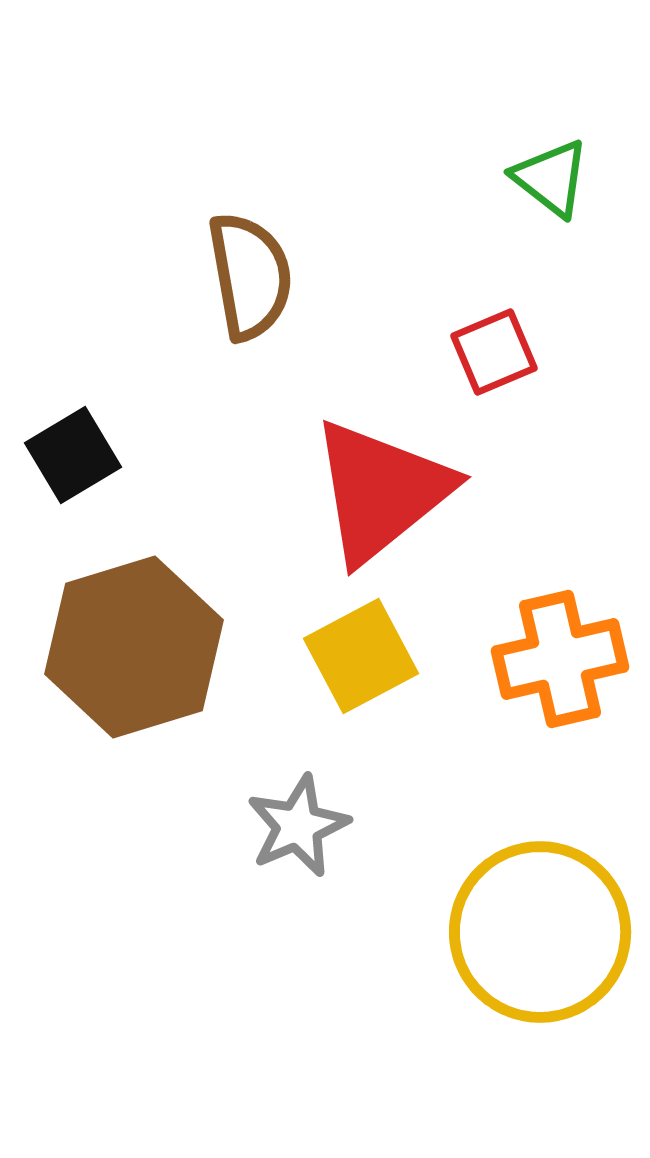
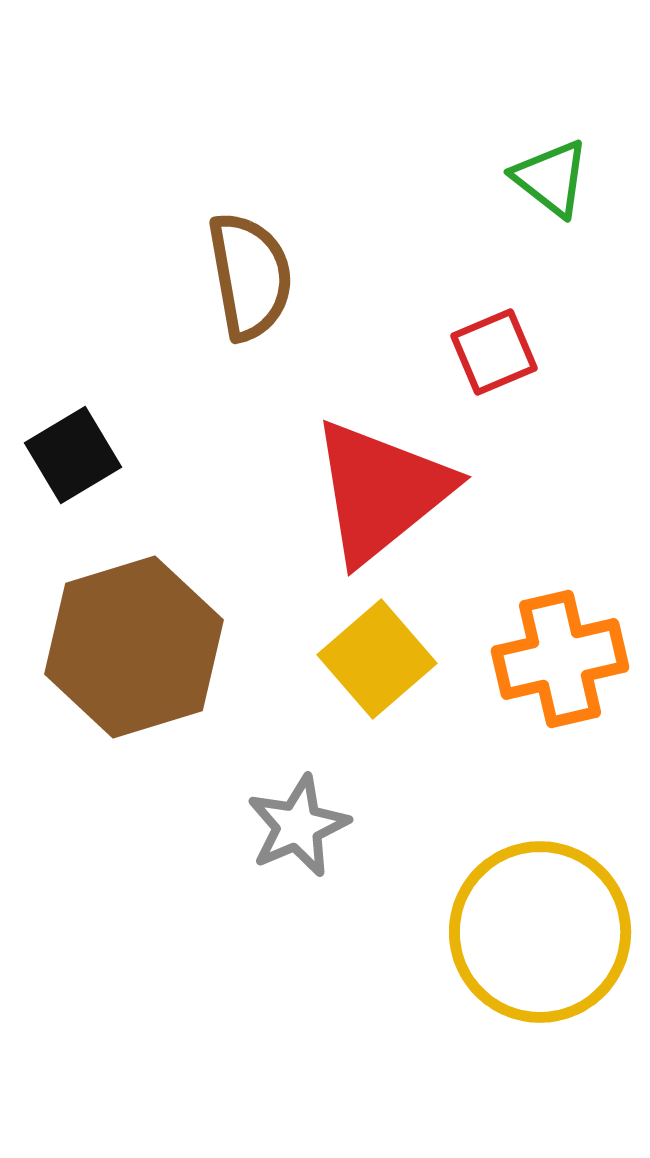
yellow square: moved 16 px right, 3 px down; rotated 13 degrees counterclockwise
